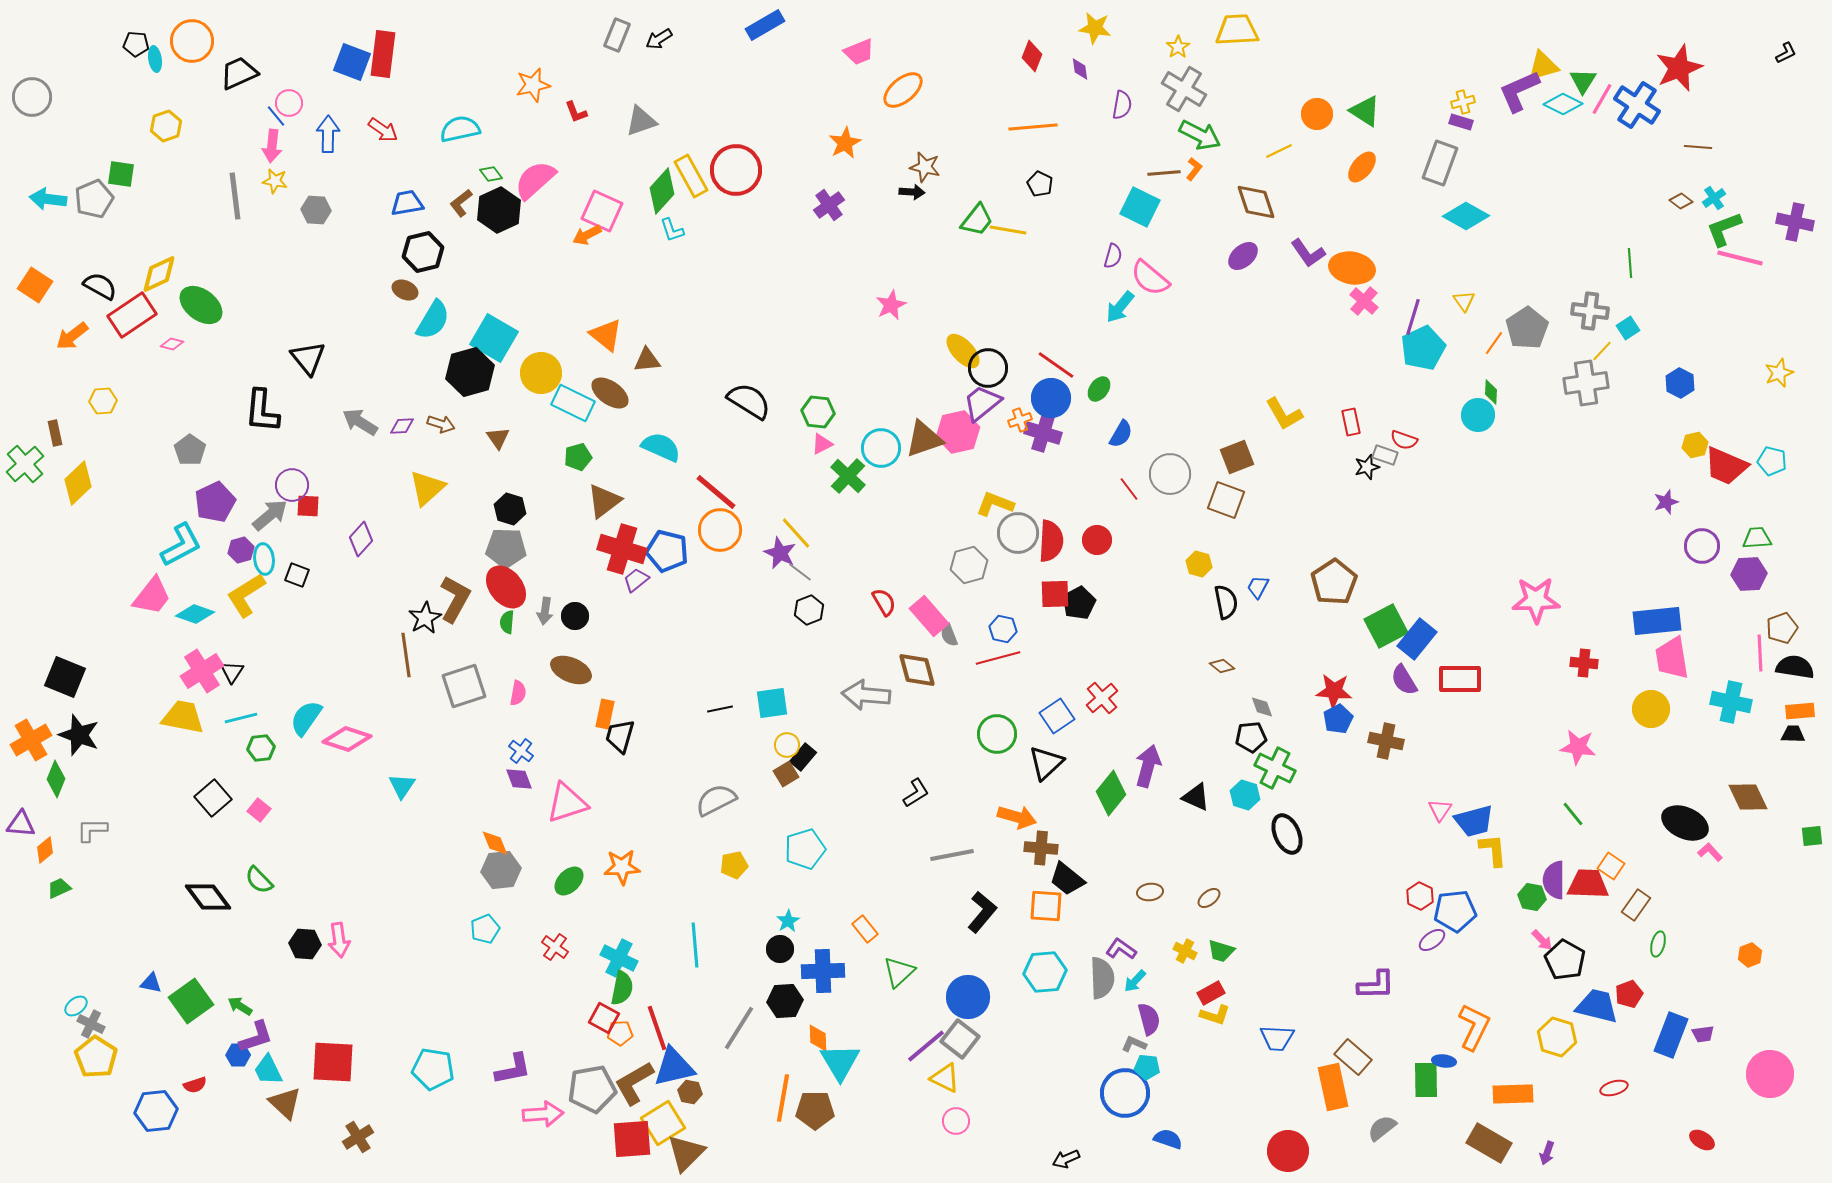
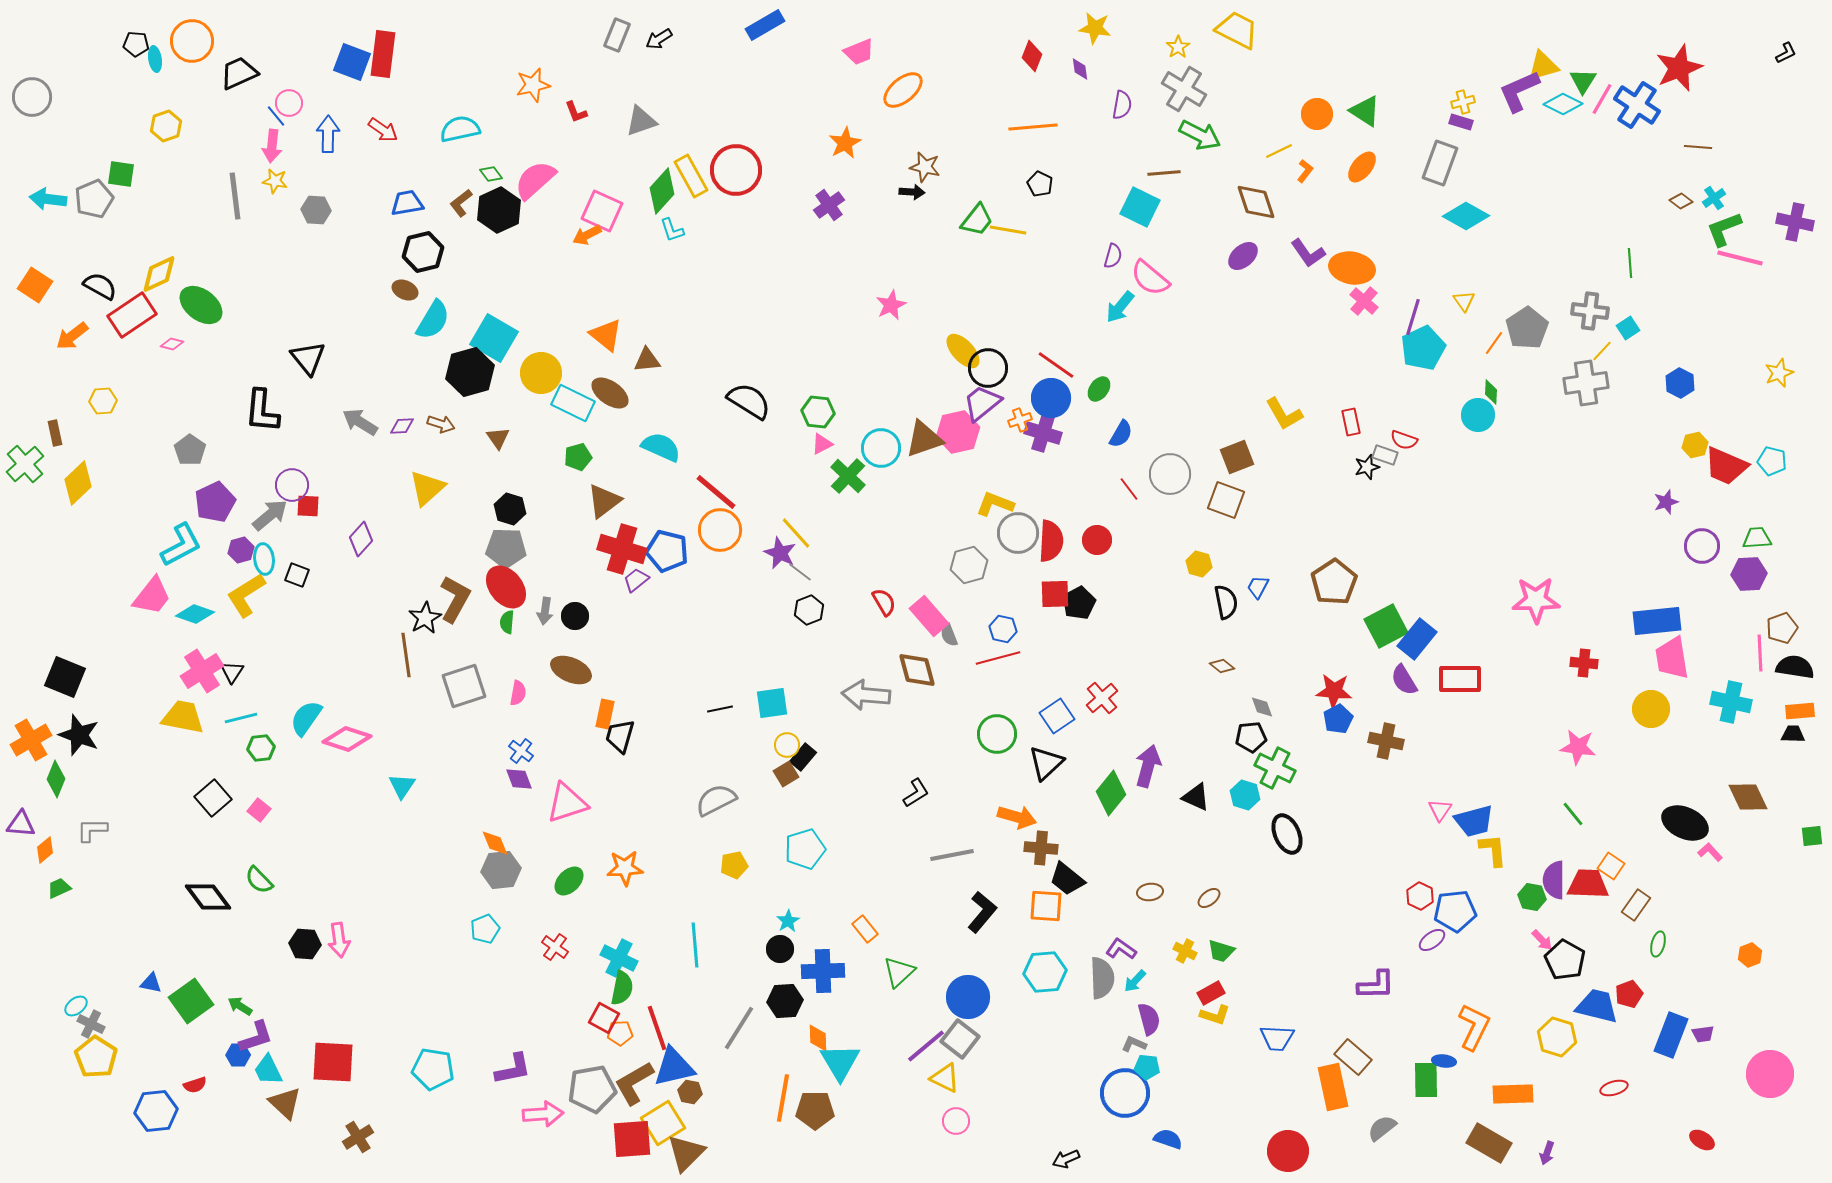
yellow trapezoid at (1237, 30): rotated 30 degrees clockwise
orange L-shape at (1194, 169): moved 111 px right, 2 px down
orange star at (622, 867): moved 3 px right, 1 px down
